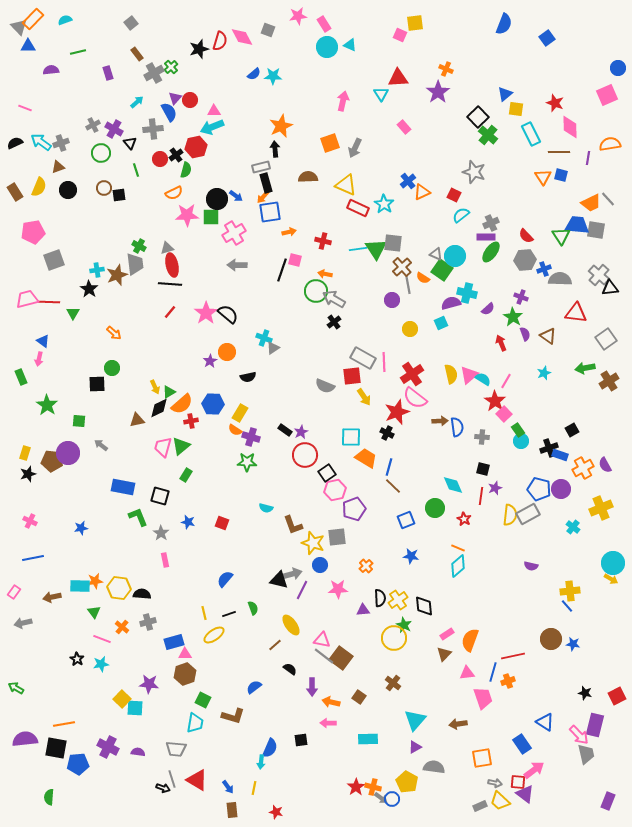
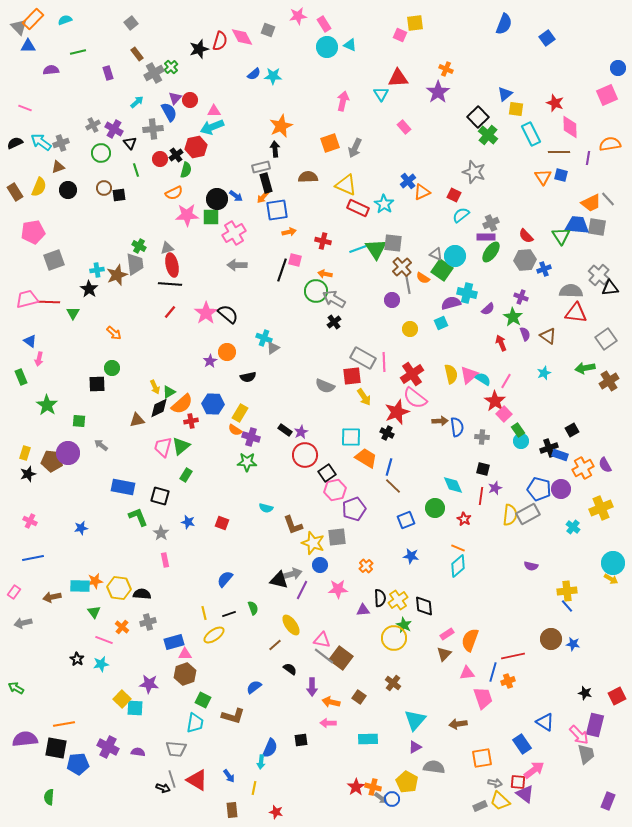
blue square at (270, 212): moved 7 px right, 2 px up
gray square at (596, 230): moved 1 px right, 3 px up
cyan line at (358, 249): rotated 12 degrees counterclockwise
gray semicircle at (560, 279): moved 11 px right, 12 px down
blue triangle at (43, 341): moved 13 px left
yellow cross at (570, 591): moved 3 px left
pink line at (102, 639): moved 2 px right, 1 px down
blue arrow at (228, 787): moved 1 px right, 11 px up
